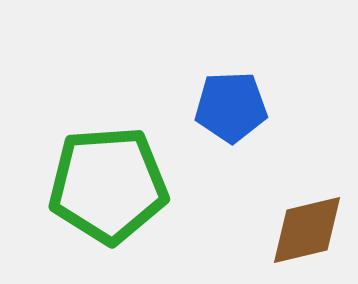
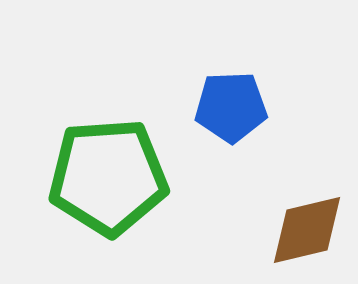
green pentagon: moved 8 px up
